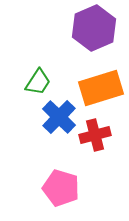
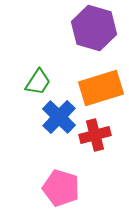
purple hexagon: rotated 21 degrees counterclockwise
